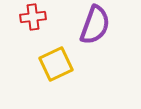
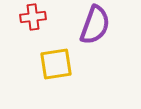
yellow square: rotated 16 degrees clockwise
